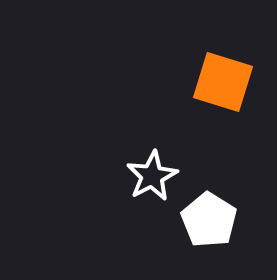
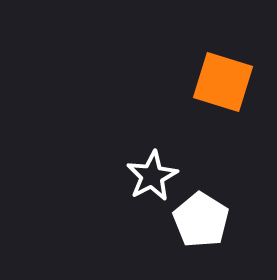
white pentagon: moved 8 px left
